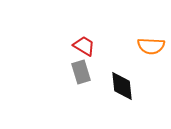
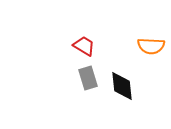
gray rectangle: moved 7 px right, 6 px down
